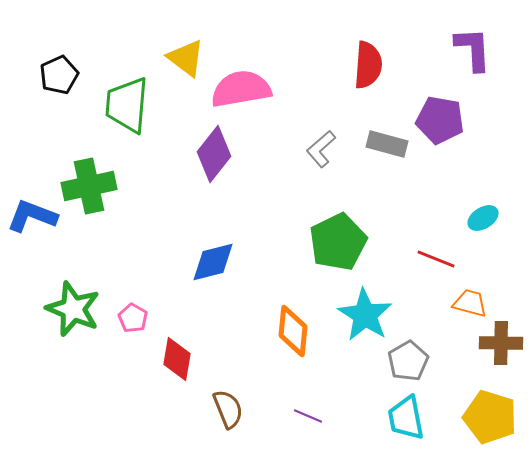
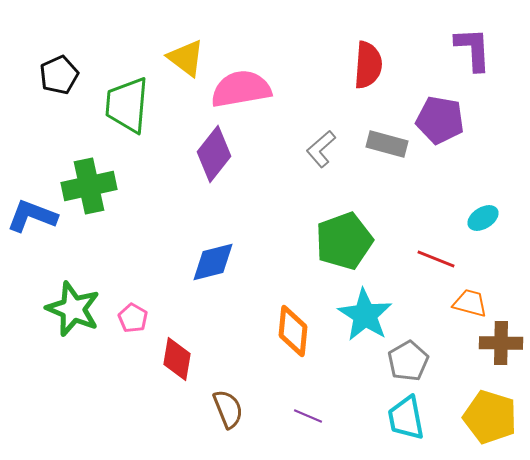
green pentagon: moved 6 px right, 1 px up; rotated 6 degrees clockwise
